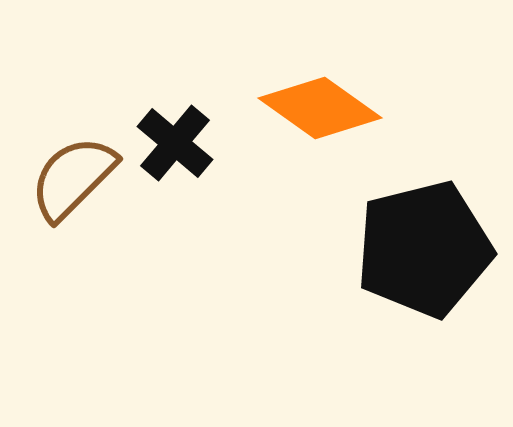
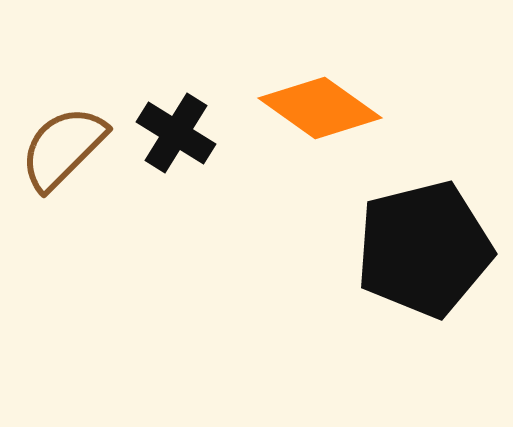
black cross: moved 1 px right, 10 px up; rotated 8 degrees counterclockwise
brown semicircle: moved 10 px left, 30 px up
